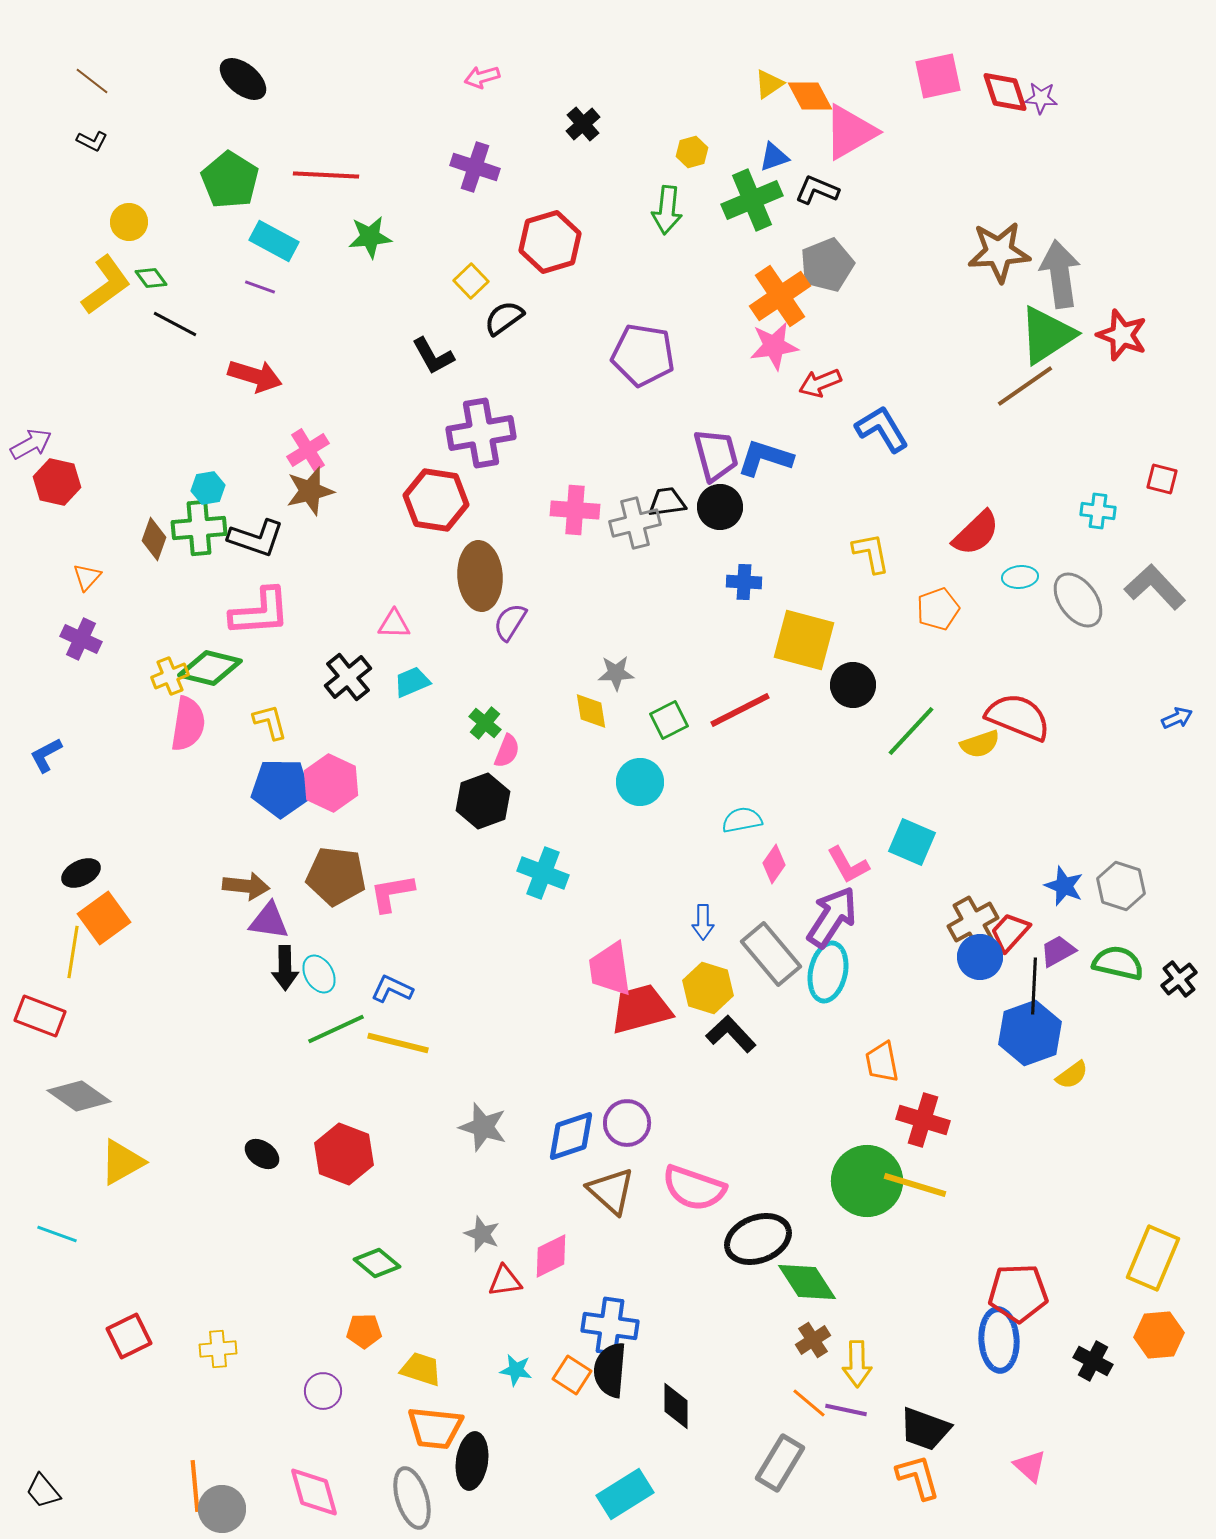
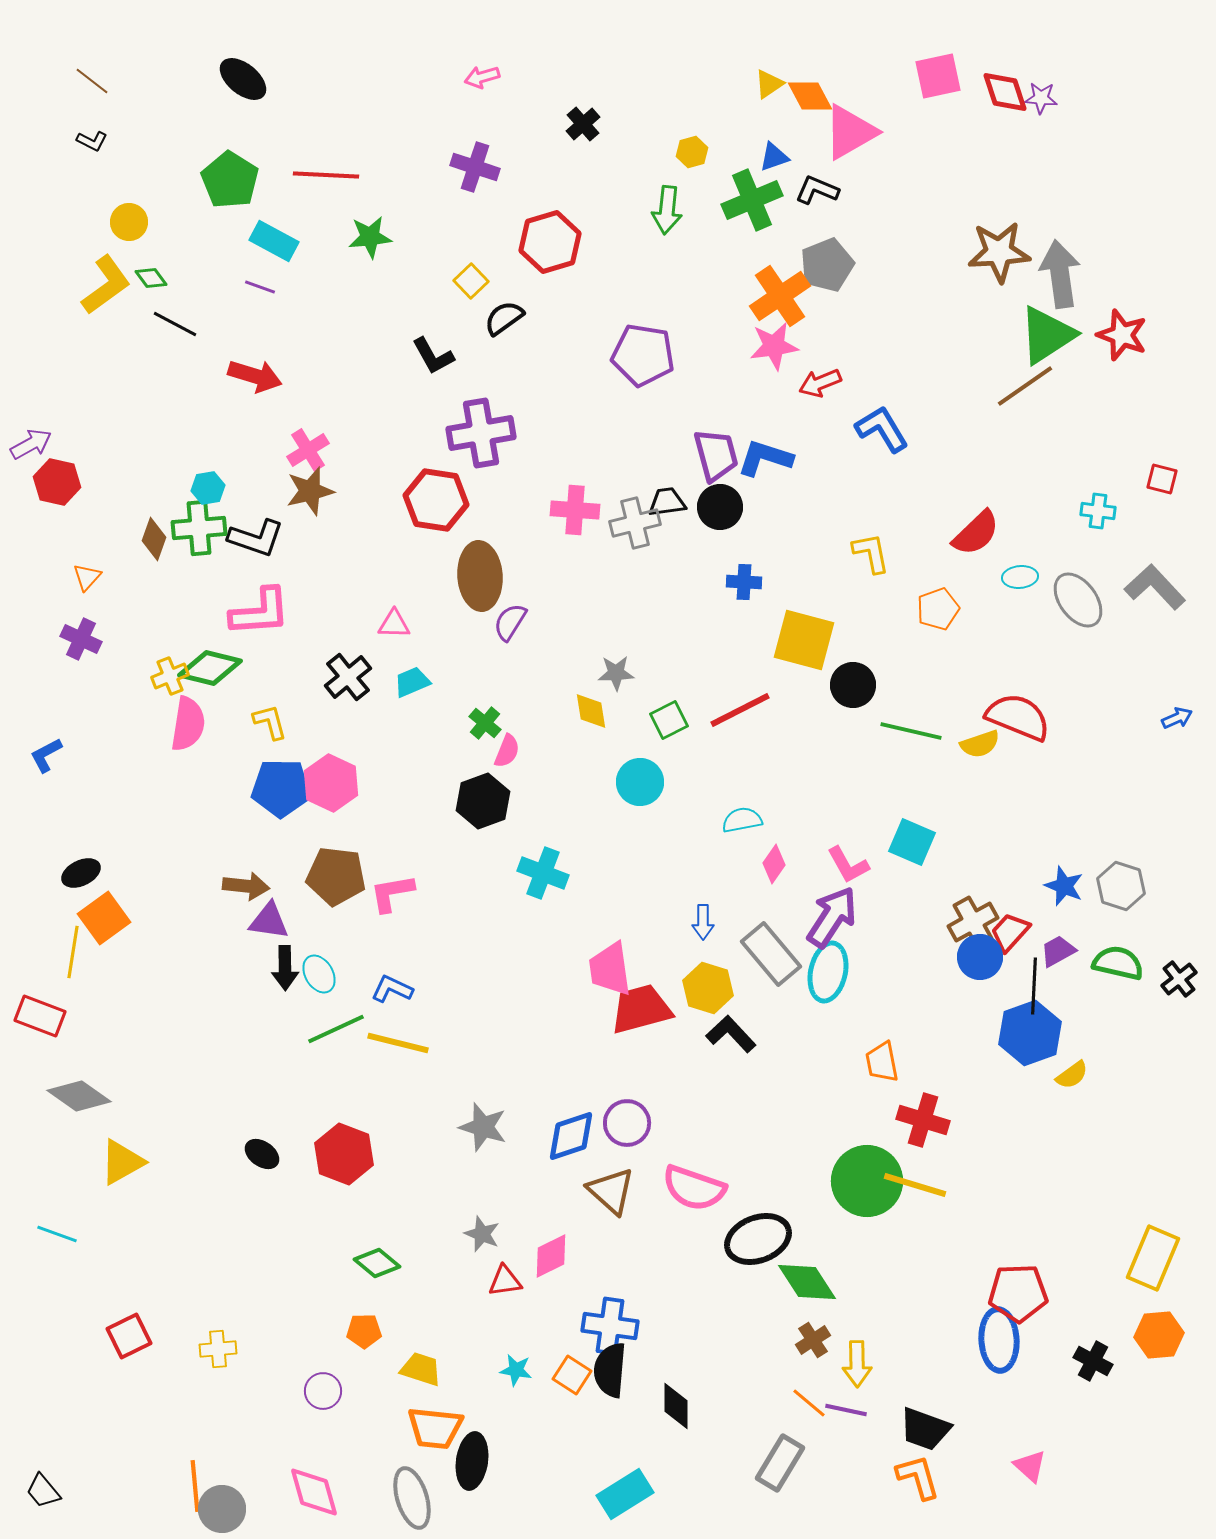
green line at (911, 731): rotated 60 degrees clockwise
